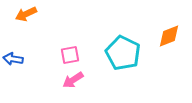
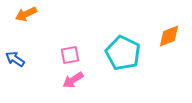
blue arrow: moved 2 px right; rotated 24 degrees clockwise
